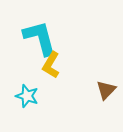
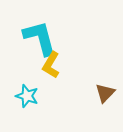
brown triangle: moved 1 px left, 3 px down
